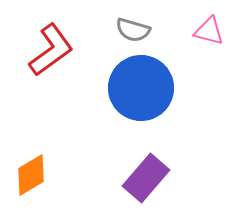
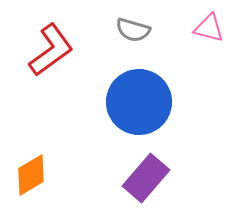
pink triangle: moved 3 px up
blue circle: moved 2 px left, 14 px down
